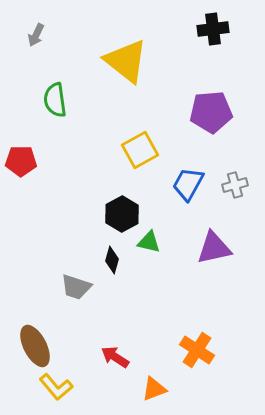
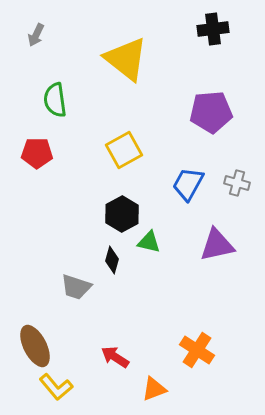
yellow triangle: moved 2 px up
yellow square: moved 16 px left
red pentagon: moved 16 px right, 8 px up
gray cross: moved 2 px right, 2 px up; rotated 30 degrees clockwise
purple triangle: moved 3 px right, 3 px up
